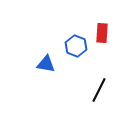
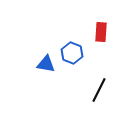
red rectangle: moved 1 px left, 1 px up
blue hexagon: moved 4 px left, 7 px down
